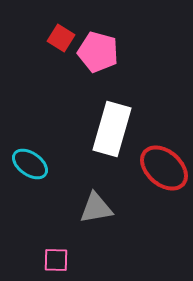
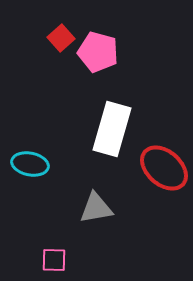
red square: rotated 16 degrees clockwise
cyan ellipse: rotated 24 degrees counterclockwise
pink square: moved 2 px left
